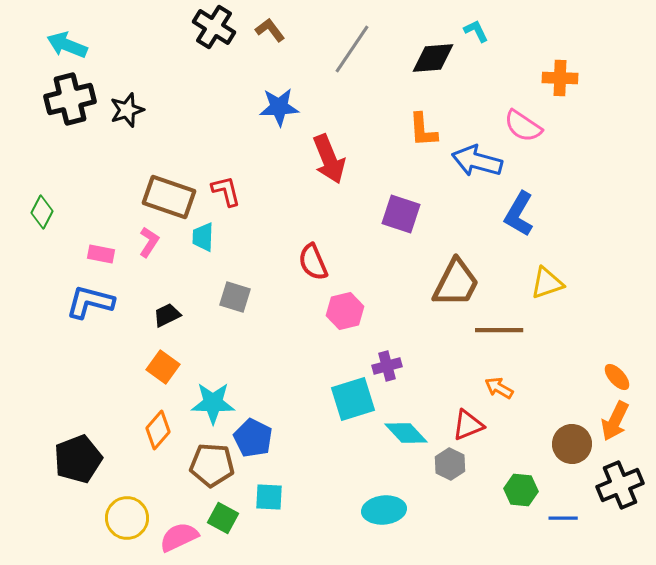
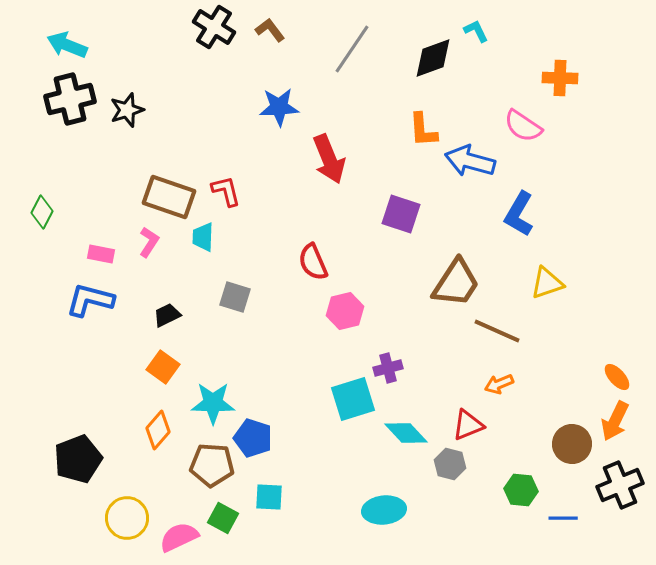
black diamond at (433, 58): rotated 15 degrees counterclockwise
blue arrow at (477, 161): moved 7 px left
brown trapezoid at (456, 283): rotated 6 degrees clockwise
blue L-shape at (90, 302): moved 2 px up
brown line at (499, 330): moved 2 px left, 1 px down; rotated 24 degrees clockwise
purple cross at (387, 366): moved 1 px right, 2 px down
orange arrow at (499, 388): moved 4 px up; rotated 52 degrees counterclockwise
blue pentagon at (253, 438): rotated 9 degrees counterclockwise
gray hexagon at (450, 464): rotated 12 degrees counterclockwise
